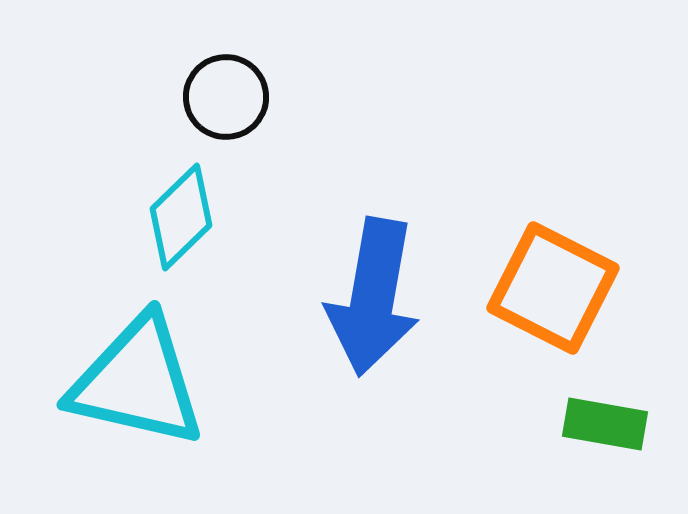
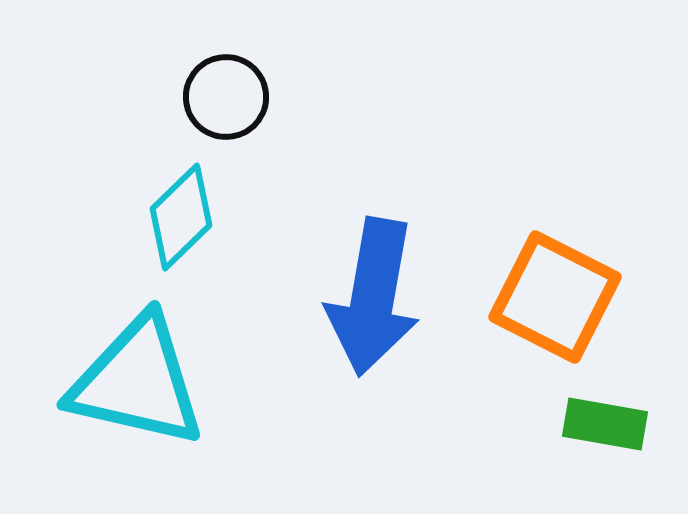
orange square: moved 2 px right, 9 px down
